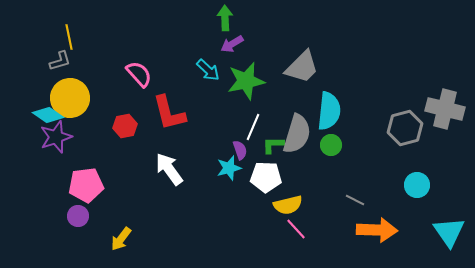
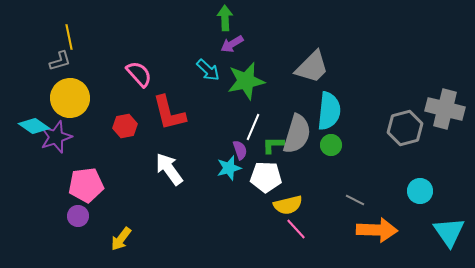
gray trapezoid: moved 10 px right
cyan diamond: moved 14 px left, 11 px down
cyan circle: moved 3 px right, 6 px down
